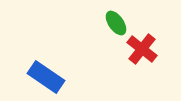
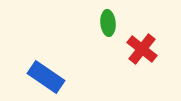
green ellipse: moved 8 px left; rotated 30 degrees clockwise
